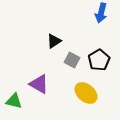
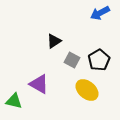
blue arrow: moved 1 px left; rotated 48 degrees clockwise
yellow ellipse: moved 1 px right, 3 px up
